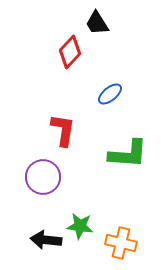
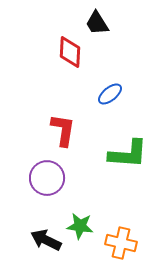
red diamond: rotated 40 degrees counterclockwise
purple circle: moved 4 px right, 1 px down
black arrow: rotated 20 degrees clockwise
